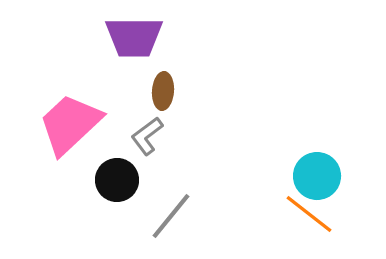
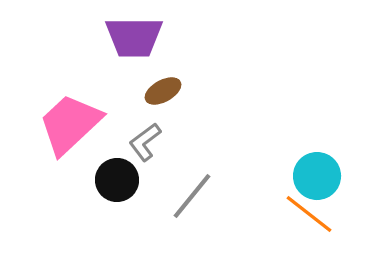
brown ellipse: rotated 57 degrees clockwise
gray L-shape: moved 2 px left, 6 px down
gray line: moved 21 px right, 20 px up
